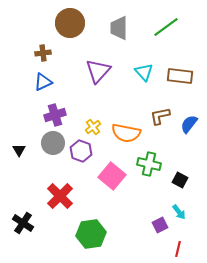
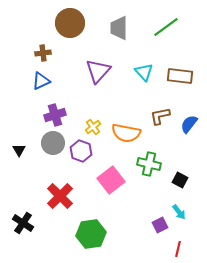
blue triangle: moved 2 px left, 1 px up
pink square: moved 1 px left, 4 px down; rotated 12 degrees clockwise
